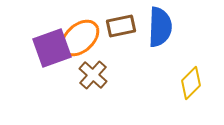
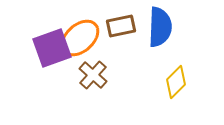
yellow diamond: moved 15 px left, 1 px up
